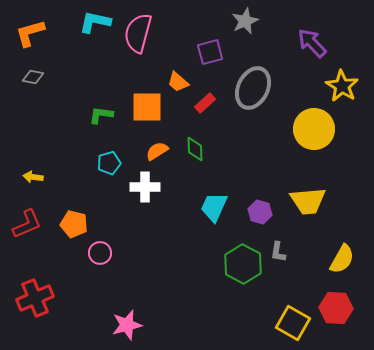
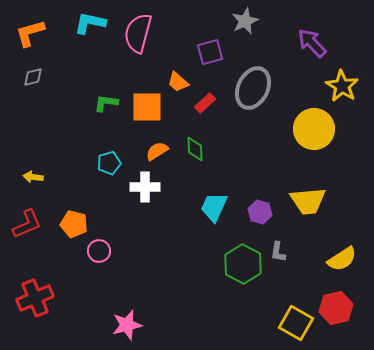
cyan L-shape: moved 5 px left, 1 px down
gray diamond: rotated 25 degrees counterclockwise
green L-shape: moved 5 px right, 12 px up
pink circle: moved 1 px left, 2 px up
yellow semicircle: rotated 28 degrees clockwise
red hexagon: rotated 16 degrees counterclockwise
yellow square: moved 3 px right
